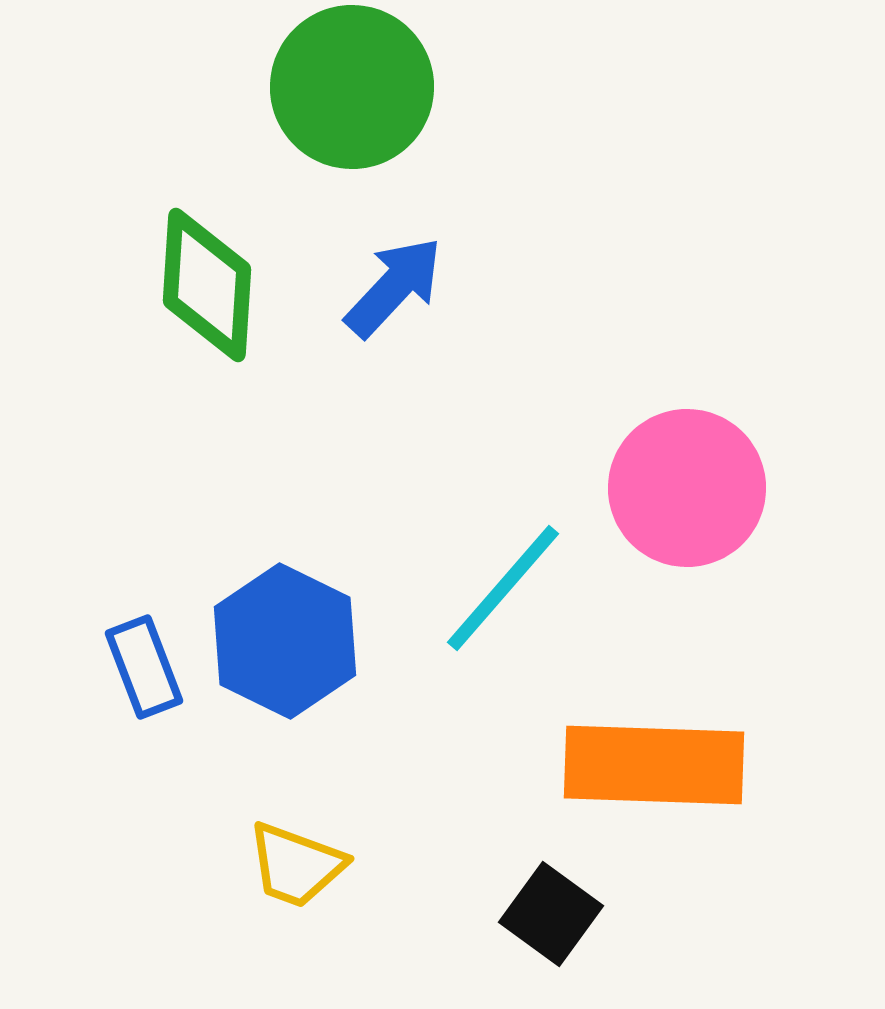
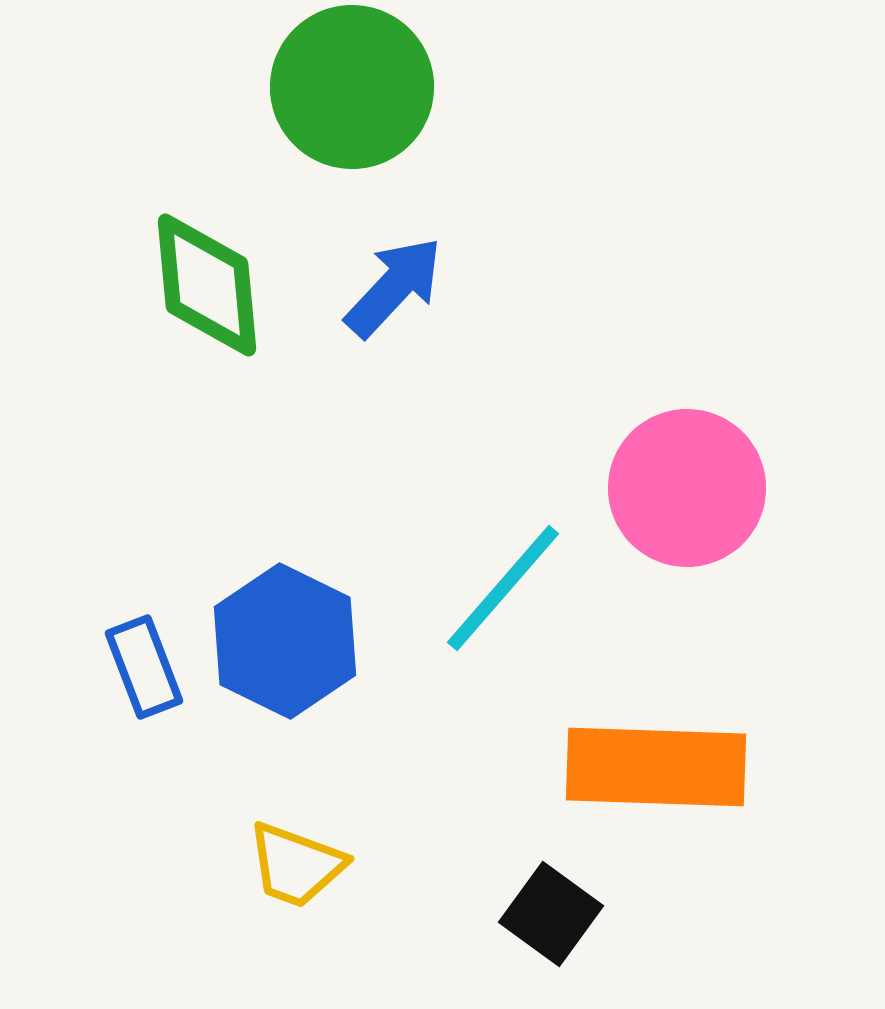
green diamond: rotated 9 degrees counterclockwise
orange rectangle: moved 2 px right, 2 px down
